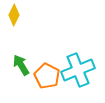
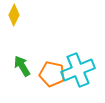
green arrow: moved 1 px right, 1 px down
orange pentagon: moved 5 px right, 2 px up; rotated 15 degrees counterclockwise
